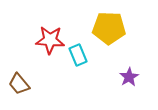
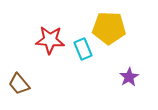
cyan rectangle: moved 5 px right, 6 px up
